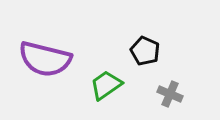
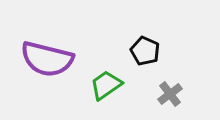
purple semicircle: moved 2 px right
gray cross: rotated 30 degrees clockwise
